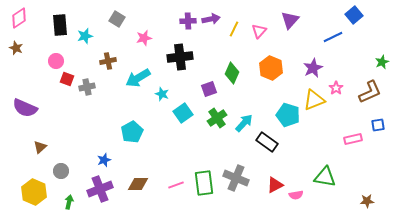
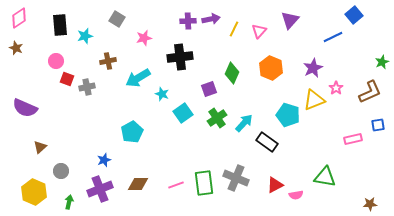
brown star at (367, 201): moved 3 px right, 3 px down
